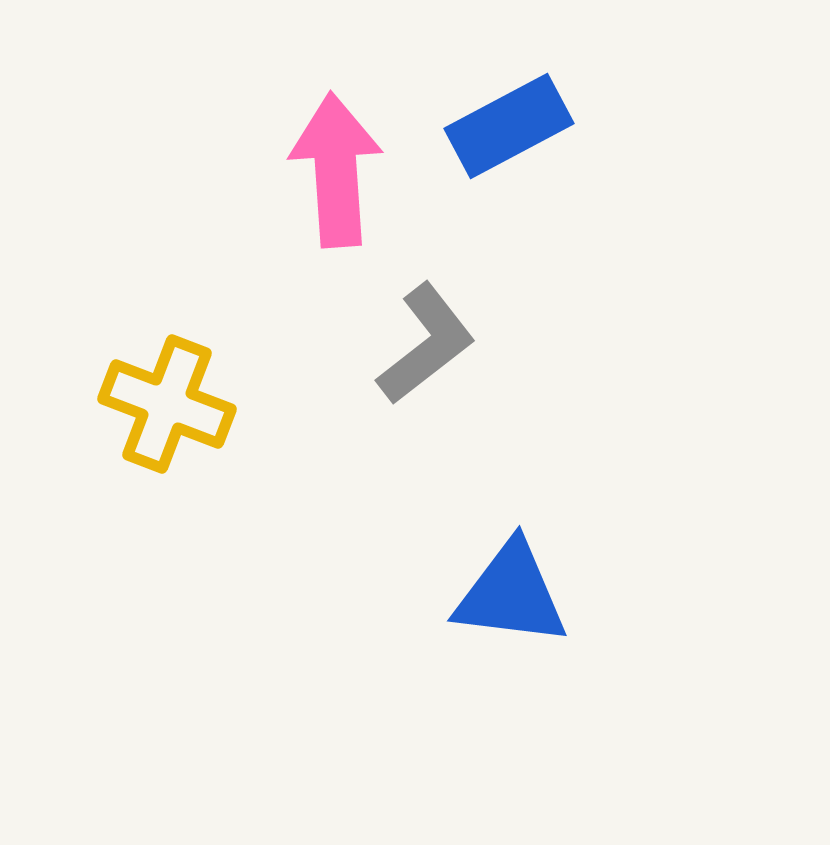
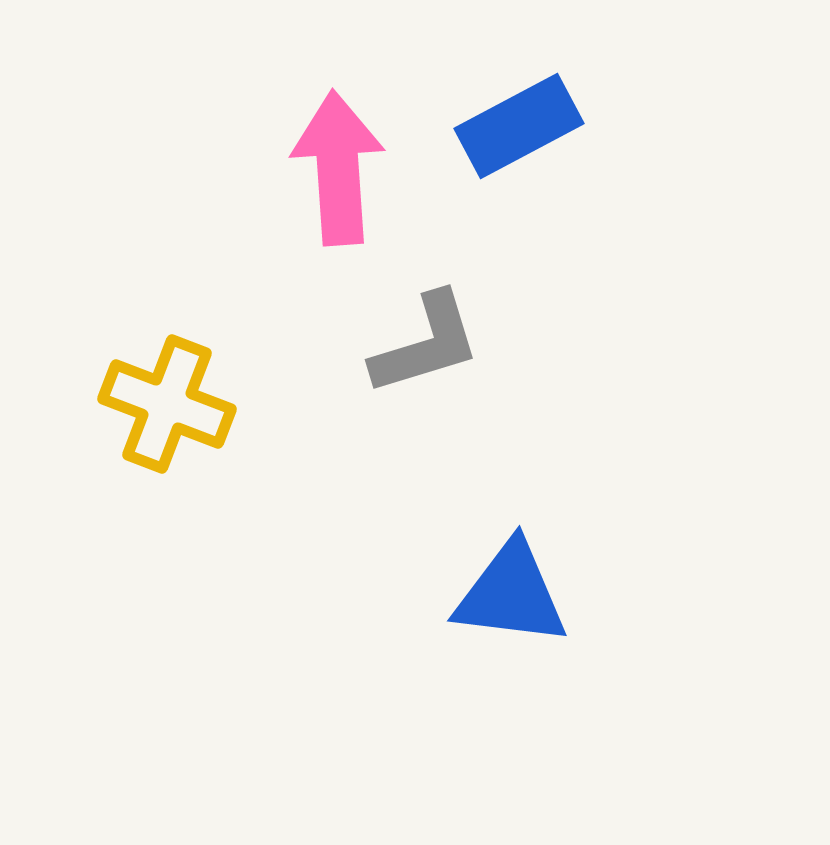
blue rectangle: moved 10 px right
pink arrow: moved 2 px right, 2 px up
gray L-shape: rotated 21 degrees clockwise
